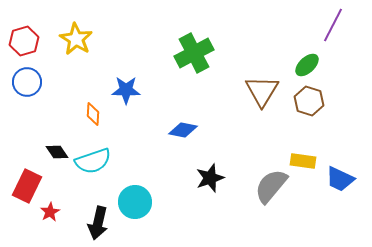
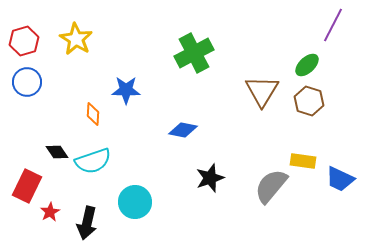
black arrow: moved 11 px left
